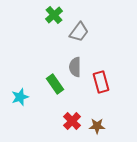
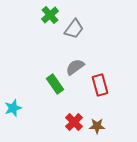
green cross: moved 4 px left
gray trapezoid: moved 5 px left, 3 px up
gray semicircle: rotated 54 degrees clockwise
red rectangle: moved 1 px left, 3 px down
cyan star: moved 7 px left, 11 px down
red cross: moved 2 px right, 1 px down
